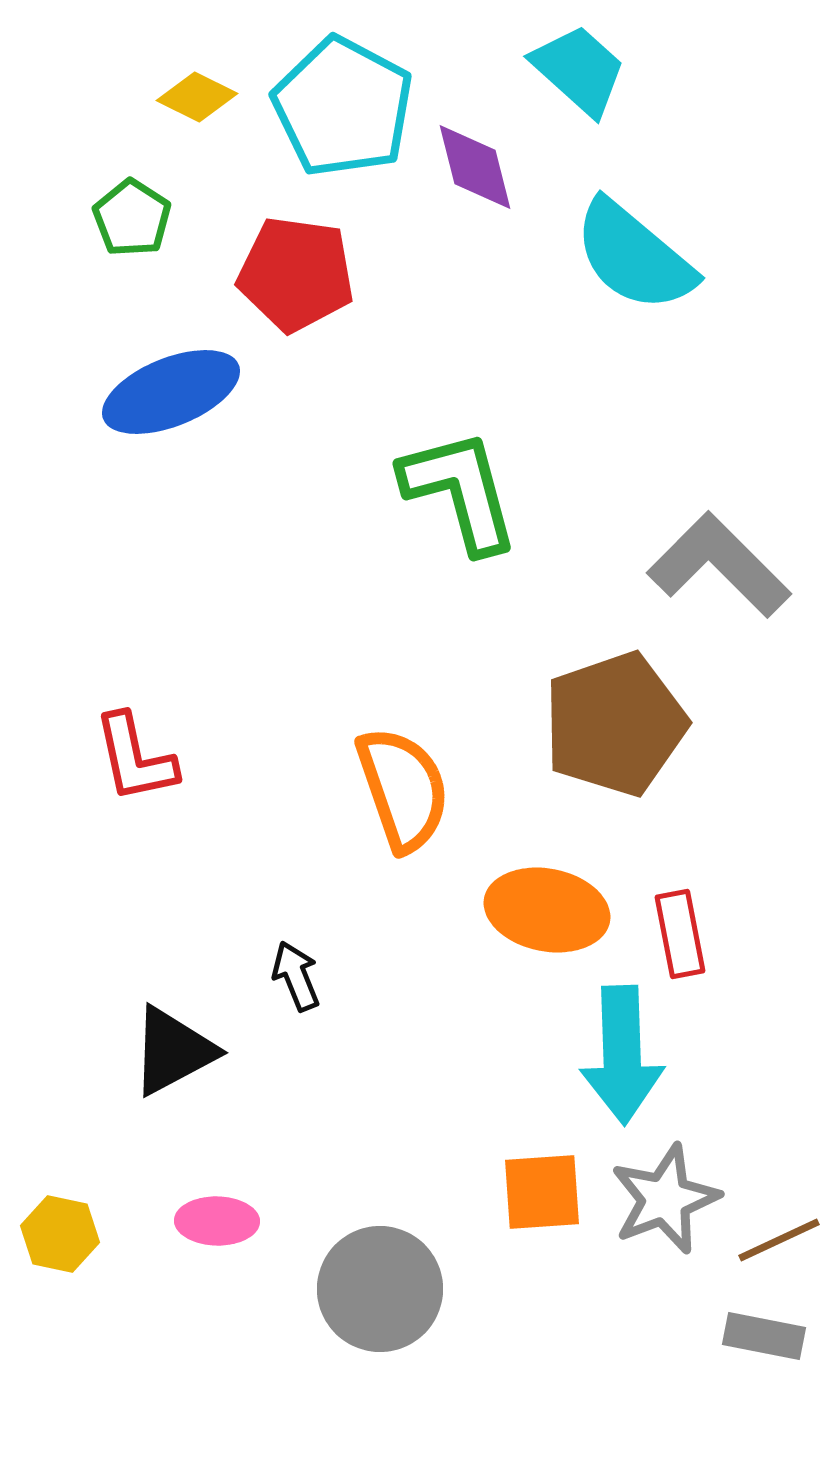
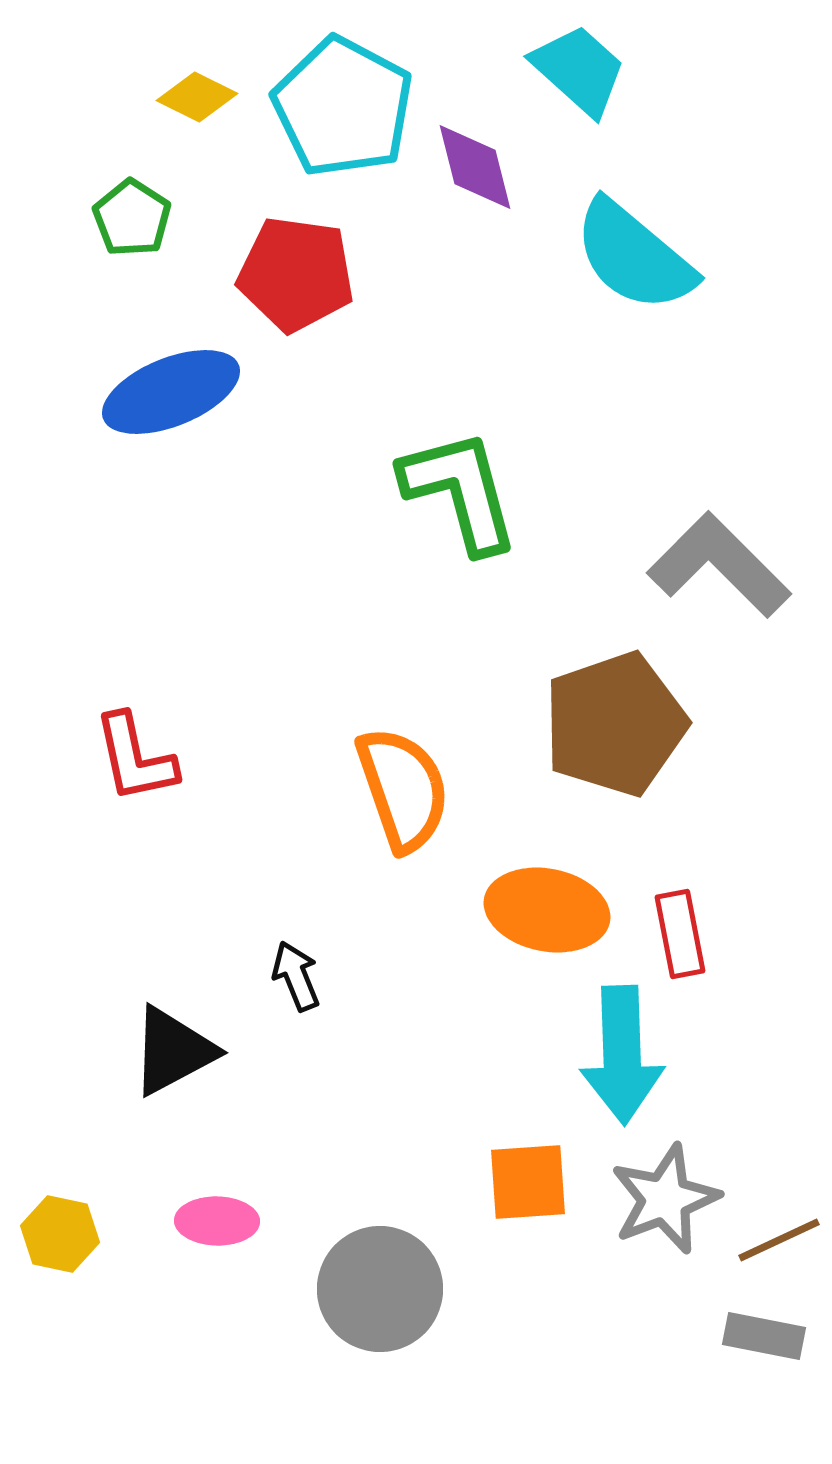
orange square: moved 14 px left, 10 px up
